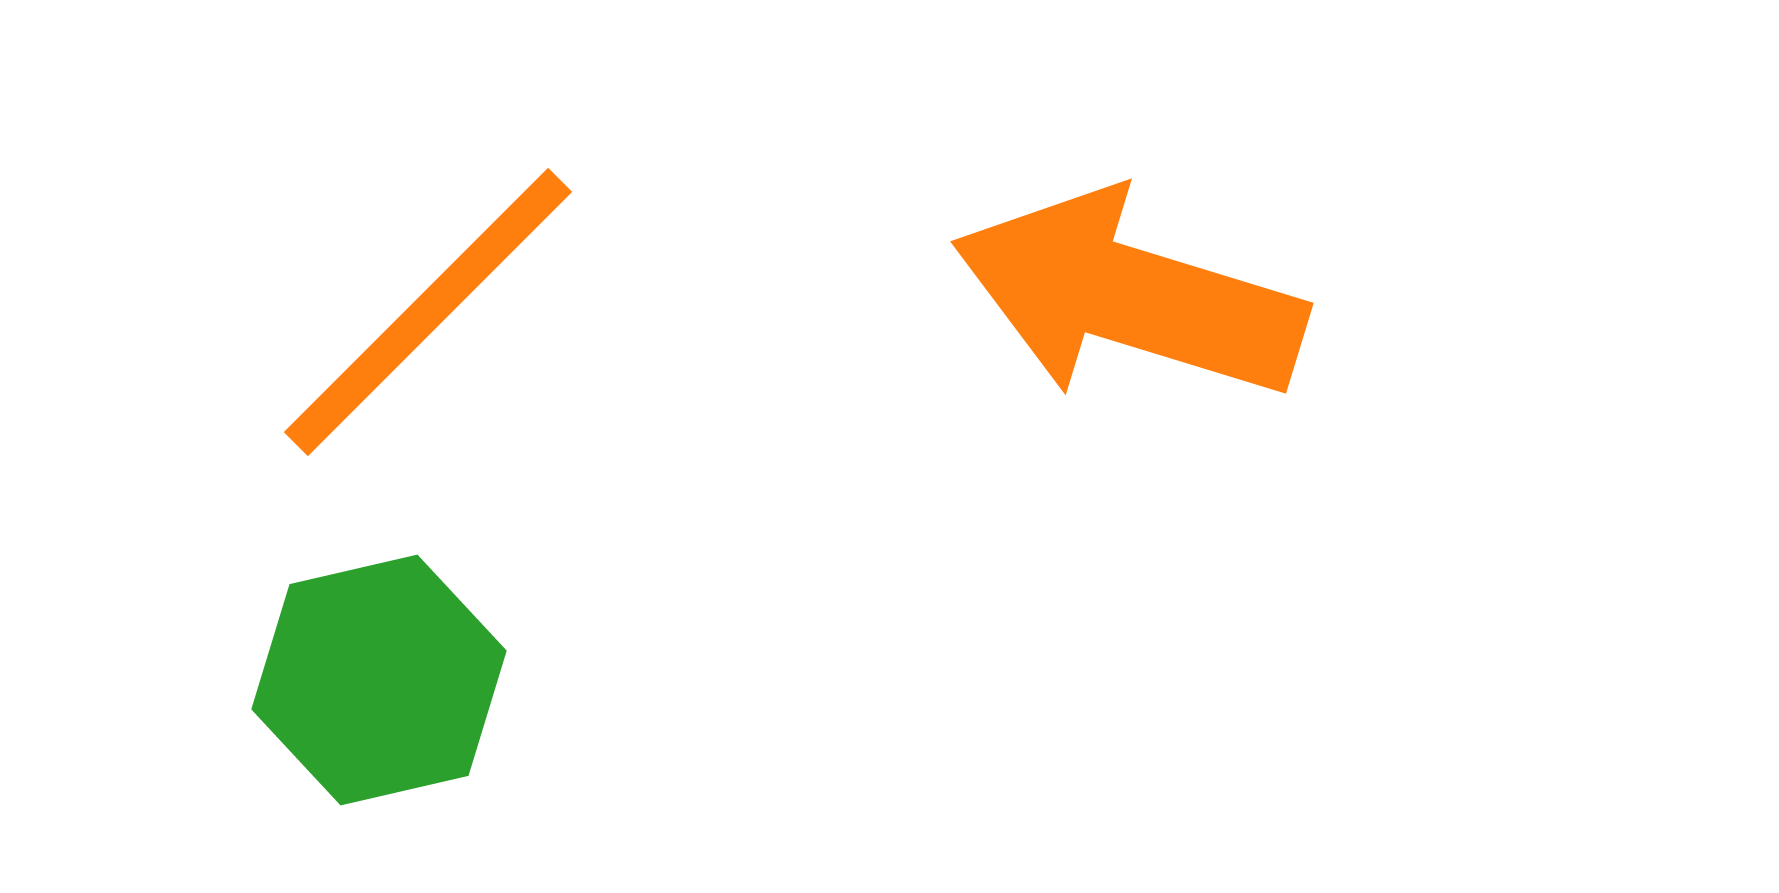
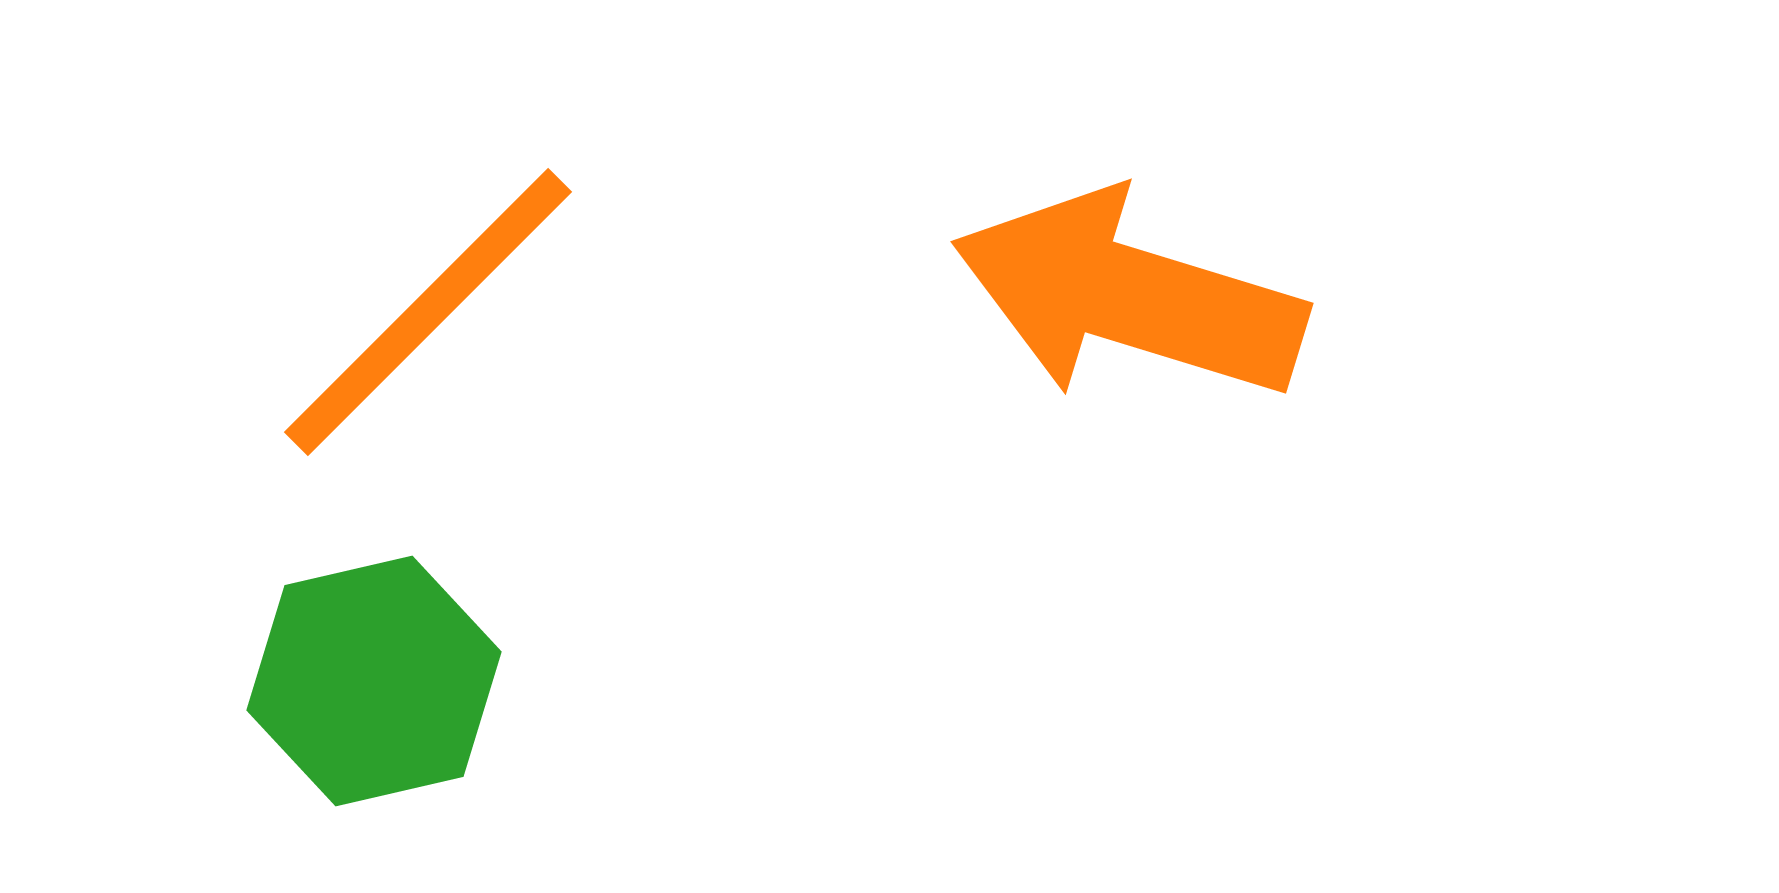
green hexagon: moved 5 px left, 1 px down
